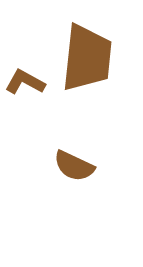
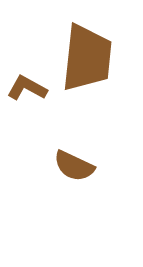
brown L-shape: moved 2 px right, 6 px down
